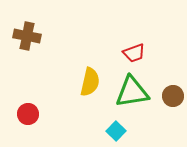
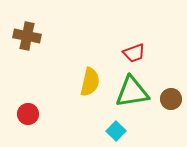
brown circle: moved 2 px left, 3 px down
